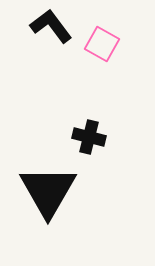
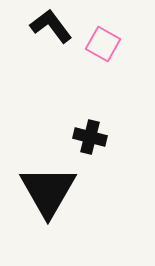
pink square: moved 1 px right
black cross: moved 1 px right
